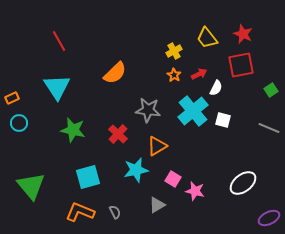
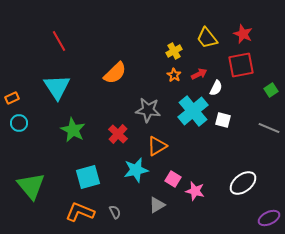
green star: rotated 15 degrees clockwise
